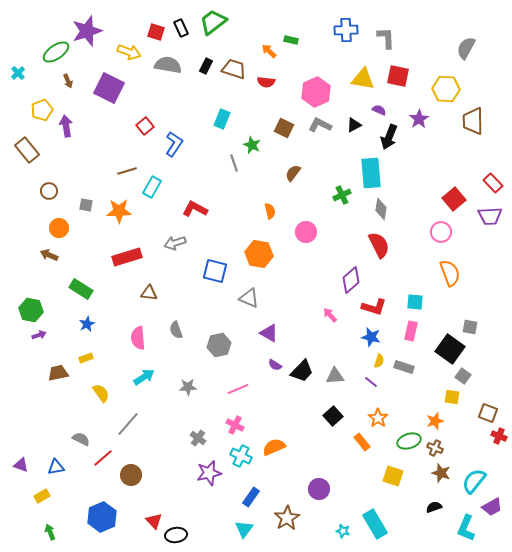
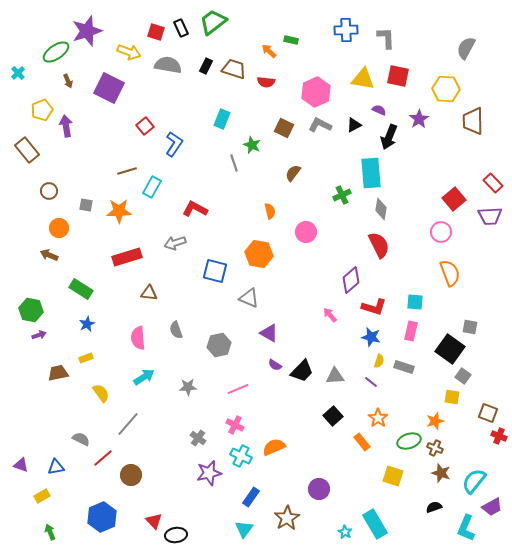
cyan star at (343, 531): moved 2 px right, 1 px down; rotated 16 degrees clockwise
